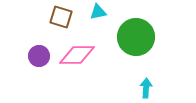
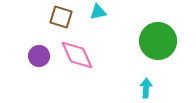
green circle: moved 22 px right, 4 px down
pink diamond: rotated 66 degrees clockwise
